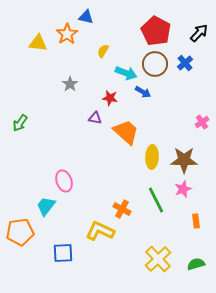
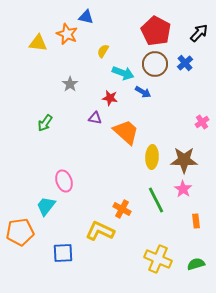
orange star: rotated 15 degrees counterclockwise
cyan arrow: moved 3 px left
green arrow: moved 25 px right
pink star: rotated 18 degrees counterclockwise
yellow cross: rotated 24 degrees counterclockwise
